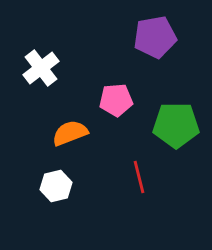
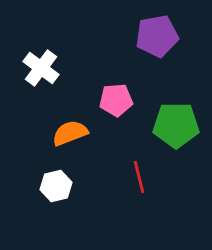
purple pentagon: moved 2 px right, 1 px up
white cross: rotated 15 degrees counterclockwise
